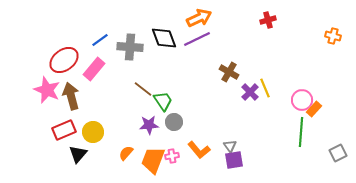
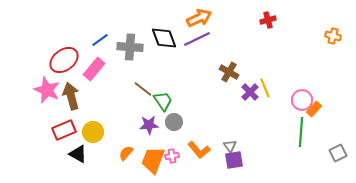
black triangle: rotated 42 degrees counterclockwise
